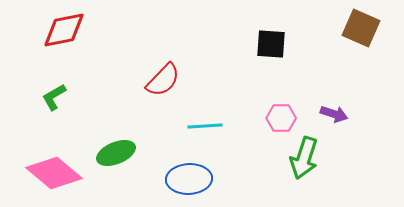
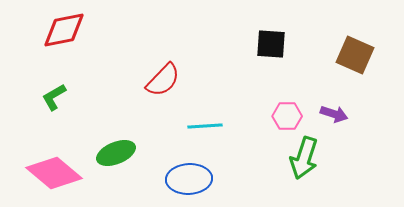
brown square: moved 6 px left, 27 px down
pink hexagon: moved 6 px right, 2 px up
